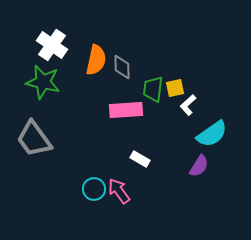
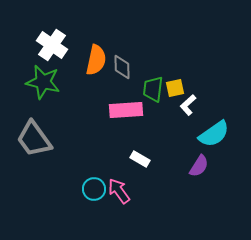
cyan semicircle: moved 2 px right
